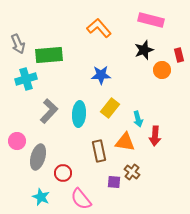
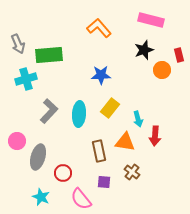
purple square: moved 10 px left
